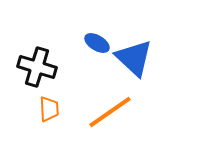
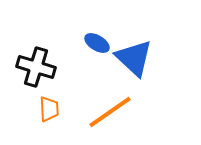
black cross: moved 1 px left
